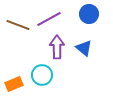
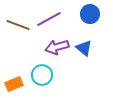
blue circle: moved 1 px right
purple arrow: rotated 105 degrees counterclockwise
